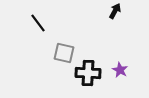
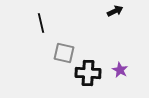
black arrow: rotated 35 degrees clockwise
black line: moved 3 px right; rotated 24 degrees clockwise
